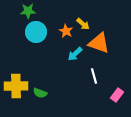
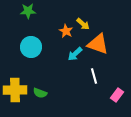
cyan circle: moved 5 px left, 15 px down
orange triangle: moved 1 px left, 1 px down
yellow cross: moved 1 px left, 4 px down
